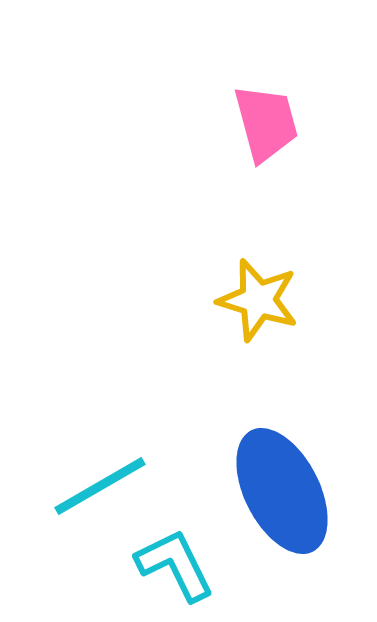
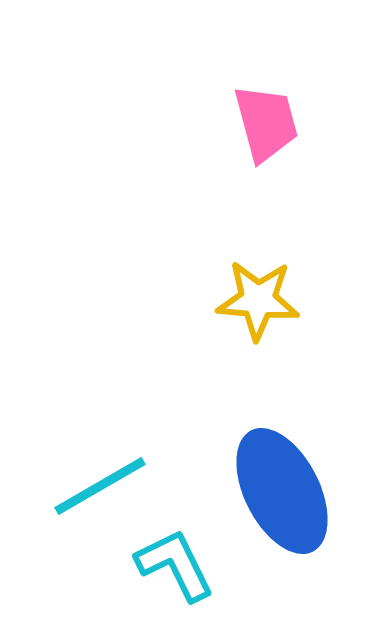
yellow star: rotated 12 degrees counterclockwise
